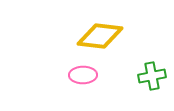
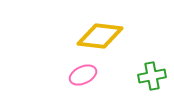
pink ellipse: rotated 24 degrees counterclockwise
